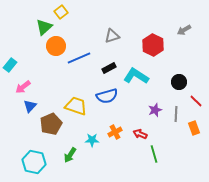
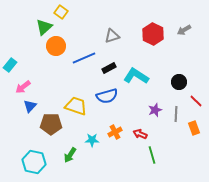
yellow square: rotated 16 degrees counterclockwise
red hexagon: moved 11 px up
blue line: moved 5 px right
brown pentagon: rotated 25 degrees clockwise
green line: moved 2 px left, 1 px down
